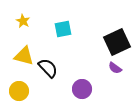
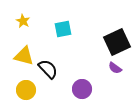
black semicircle: moved 1 px down
yellow circle: moved 7 px right, 1 px up
